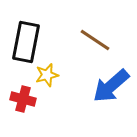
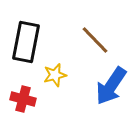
brown line: rotated 12 degrees clockwise
yellow star: moved 8 px right
blue arrow: rotated 15 degrees counterclockwise
